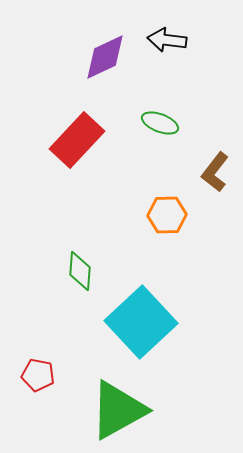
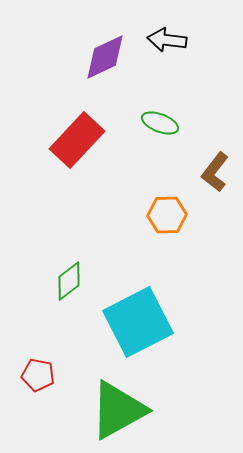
green diamond: moved 11 px left, 10 px down; rotated 48 degrees clockwise
cyan square: moved 3 px left; rotated 16 degrees clockwise
